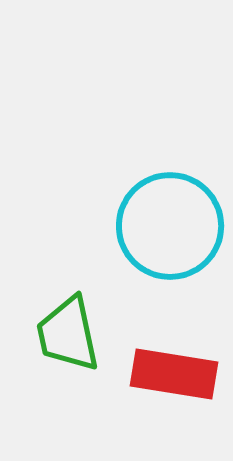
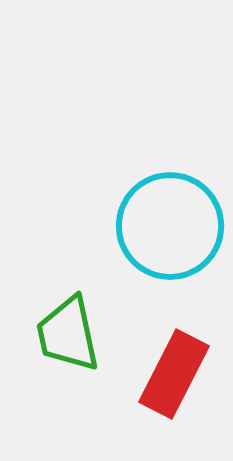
red rectangle: rotated 72 degrees counterclockwise
